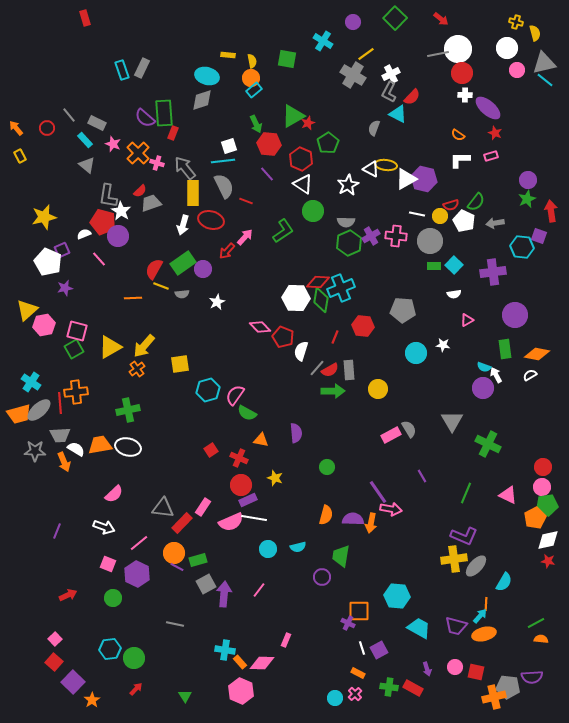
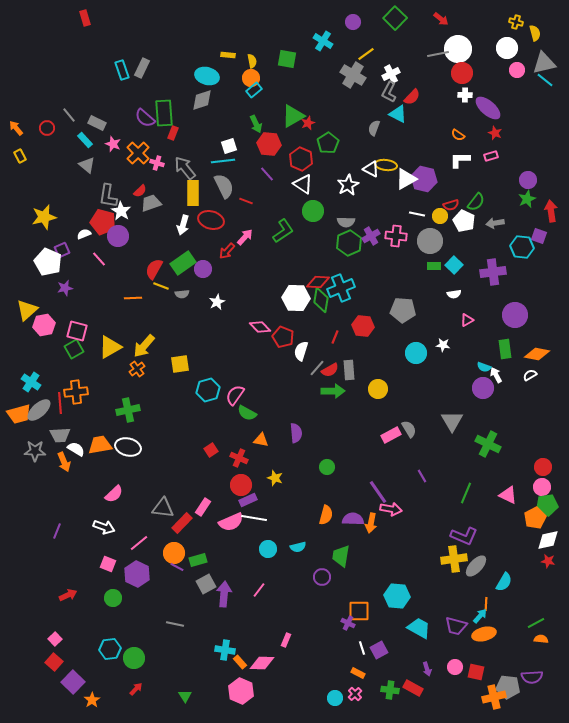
green cross at (389, 687): moved 1 px right, 3 px down
